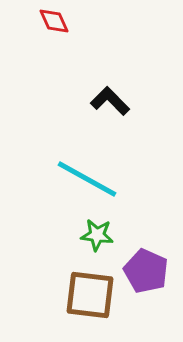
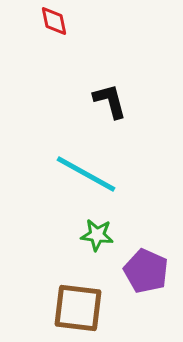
red diamond: rotated 12 degrees clockwise
black L-shape: rotated 30 degrees clockwise
cyan line: moved 1 px left, 5 px up
brown square: moved 12 px left, 13 px down
